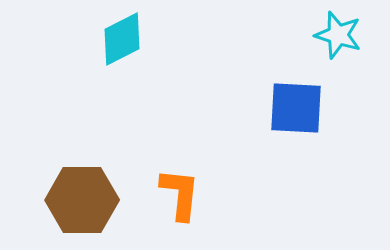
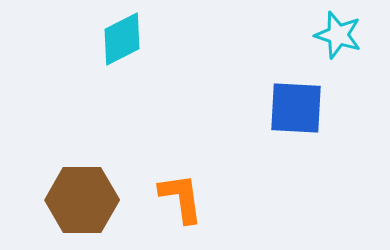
orange L-shape: moved 1 px right, 4 px down; rotated 14 degrees counterclockwise
